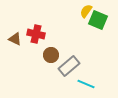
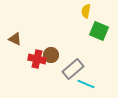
yellow semicircle: rotated 24 degrees counterclockwise
green square: moved 1 px right, 11 px down
red cross: moved 1 px right, 25 px down
gray rectangle: moved 4 px right, 3 px down
